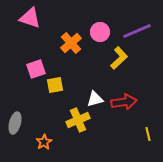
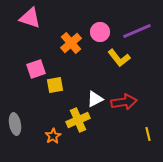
yellow L-shape: rotated 95 degrees clockwise
white triangle: rotated 12 degrees counterclockwise
gray ellipse: moved 1 px down; rotated 25 degrees counterclockwise
orange star: moved 9 px right, 6 px up
